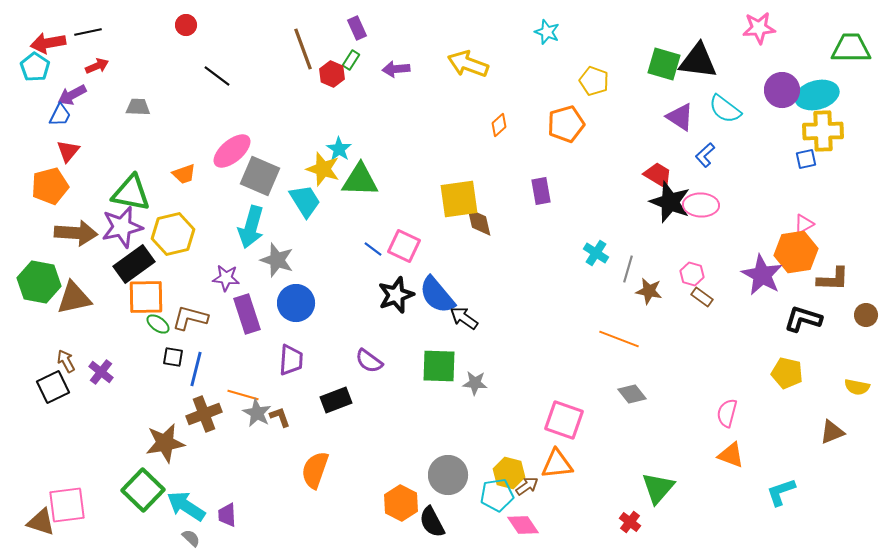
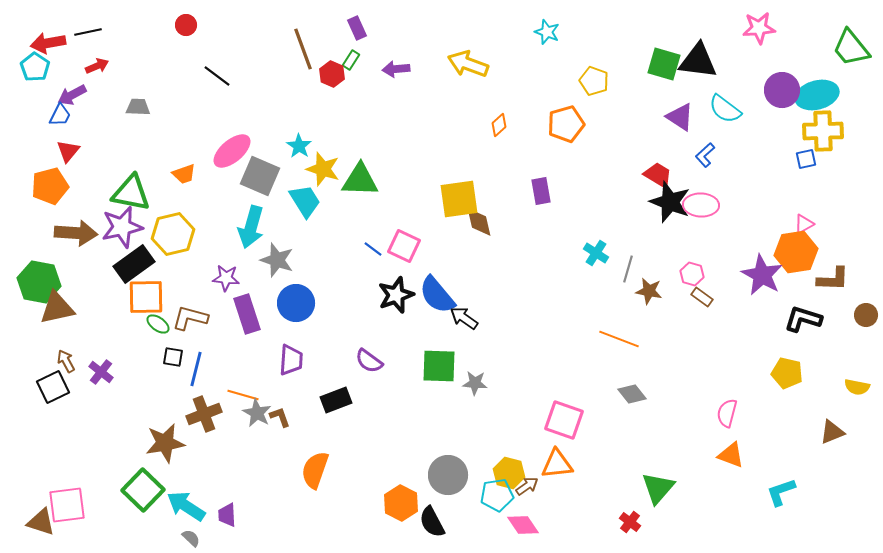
green trapezoid at (851, 48): rotated 129 degrees counterclockwise
cyan star at (339, 149): moved 40 px left, 3 px up
brown triangle at (74, 298): moved 17 px left, 10 px down
